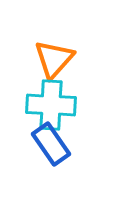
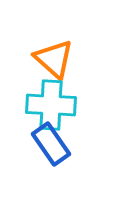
orange triangle: rotated 30 degrees counterclockwise
